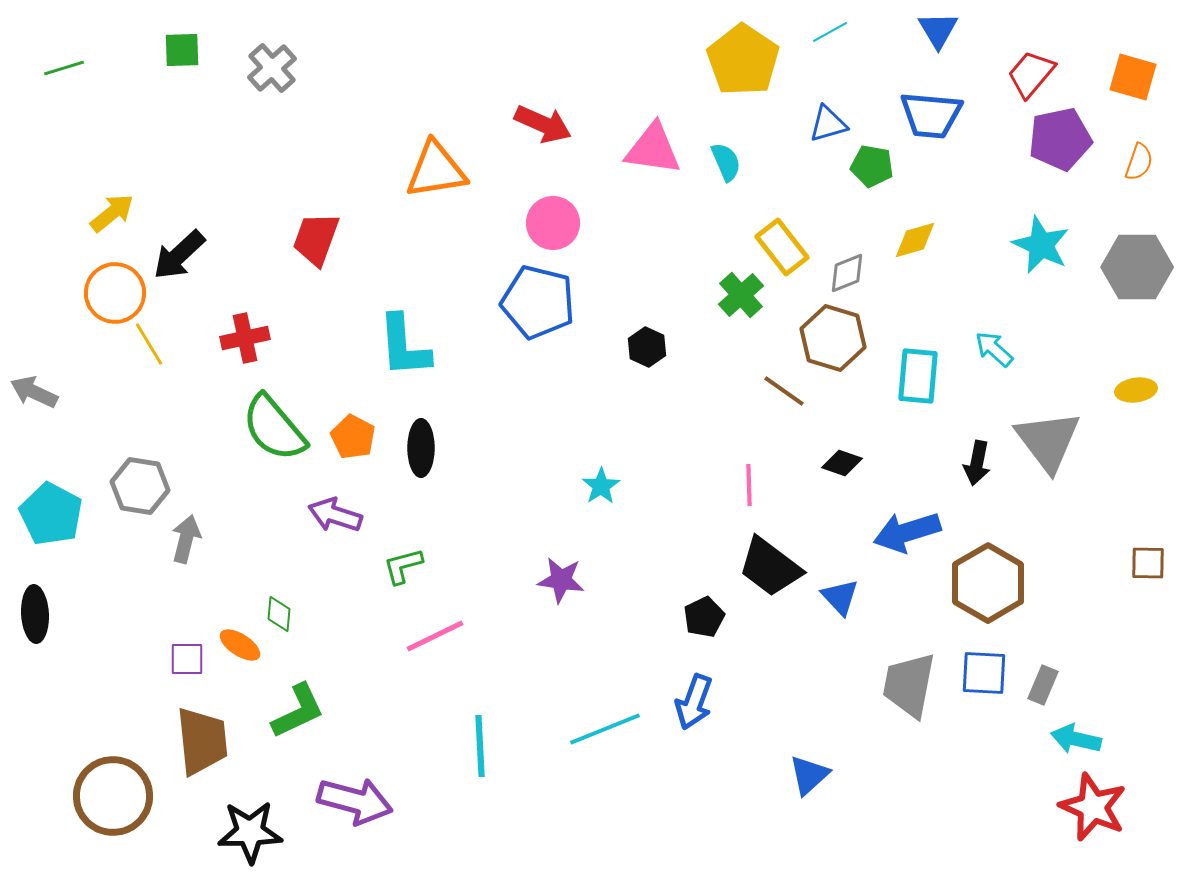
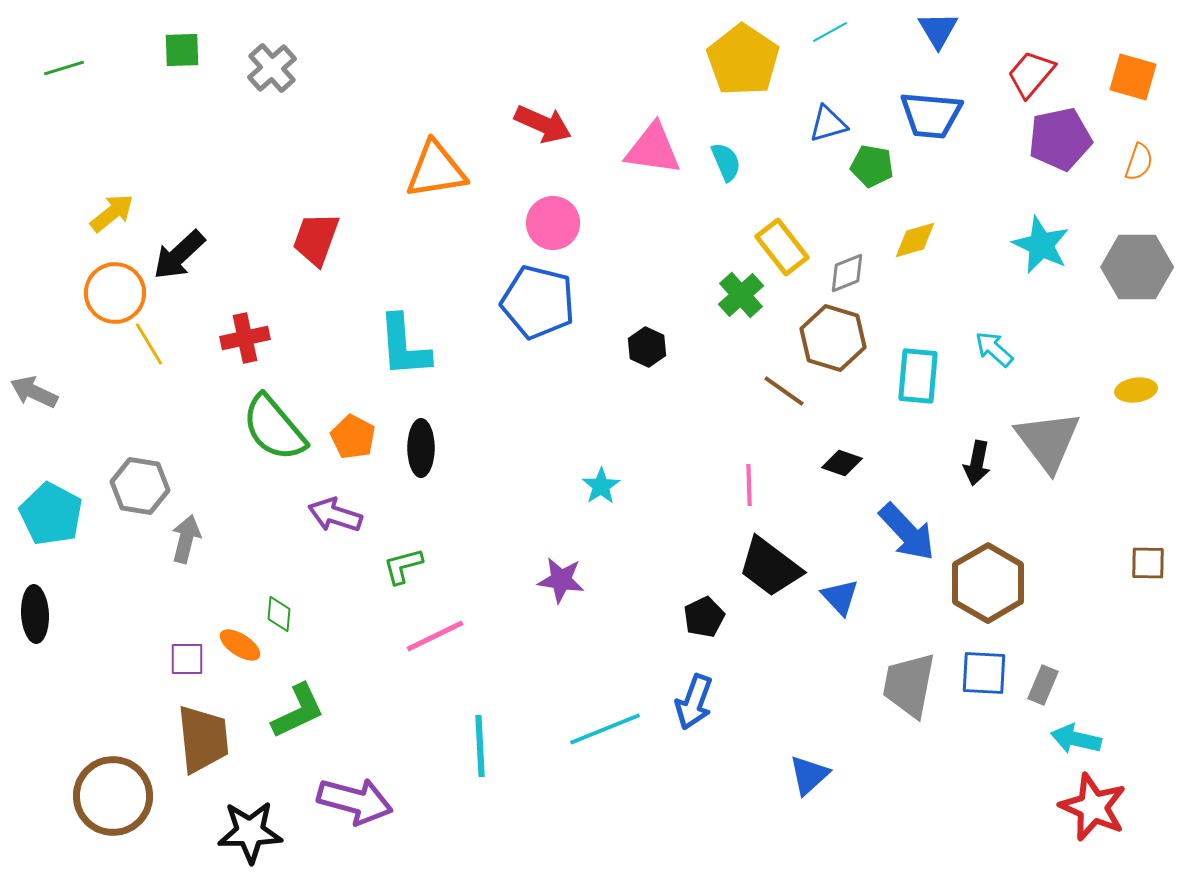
blue arrow at (907, 532): rotated 116 degrees counterclockwise
brown trapezoid at (202, 741): moved 1 px right, 2 px up
